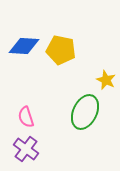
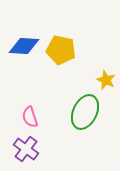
pink semicircle: moved 4 px right
